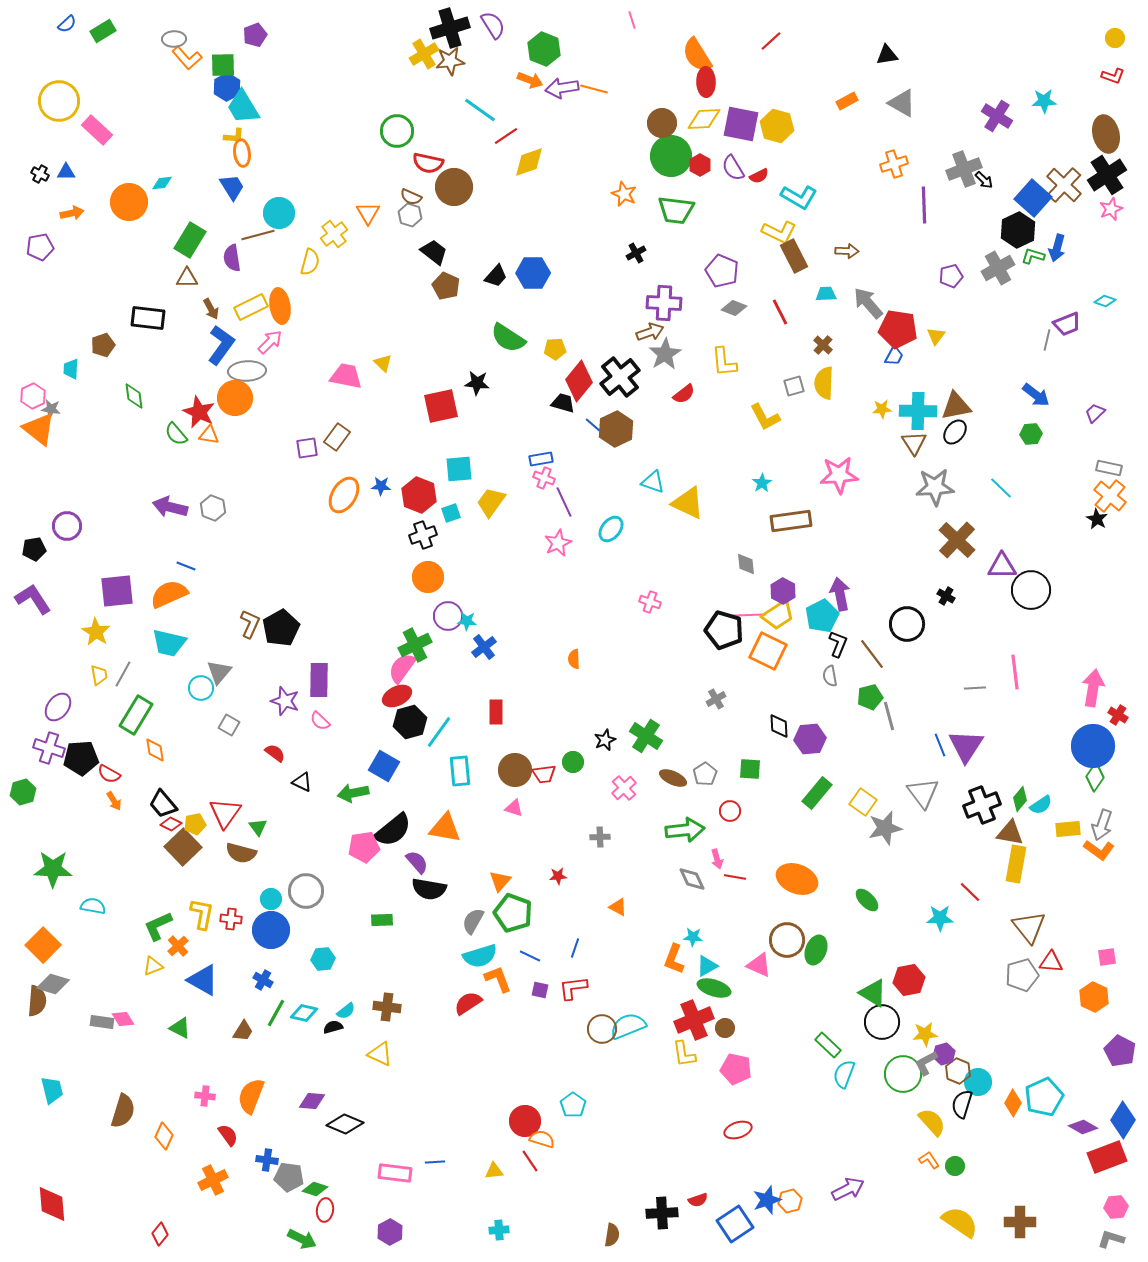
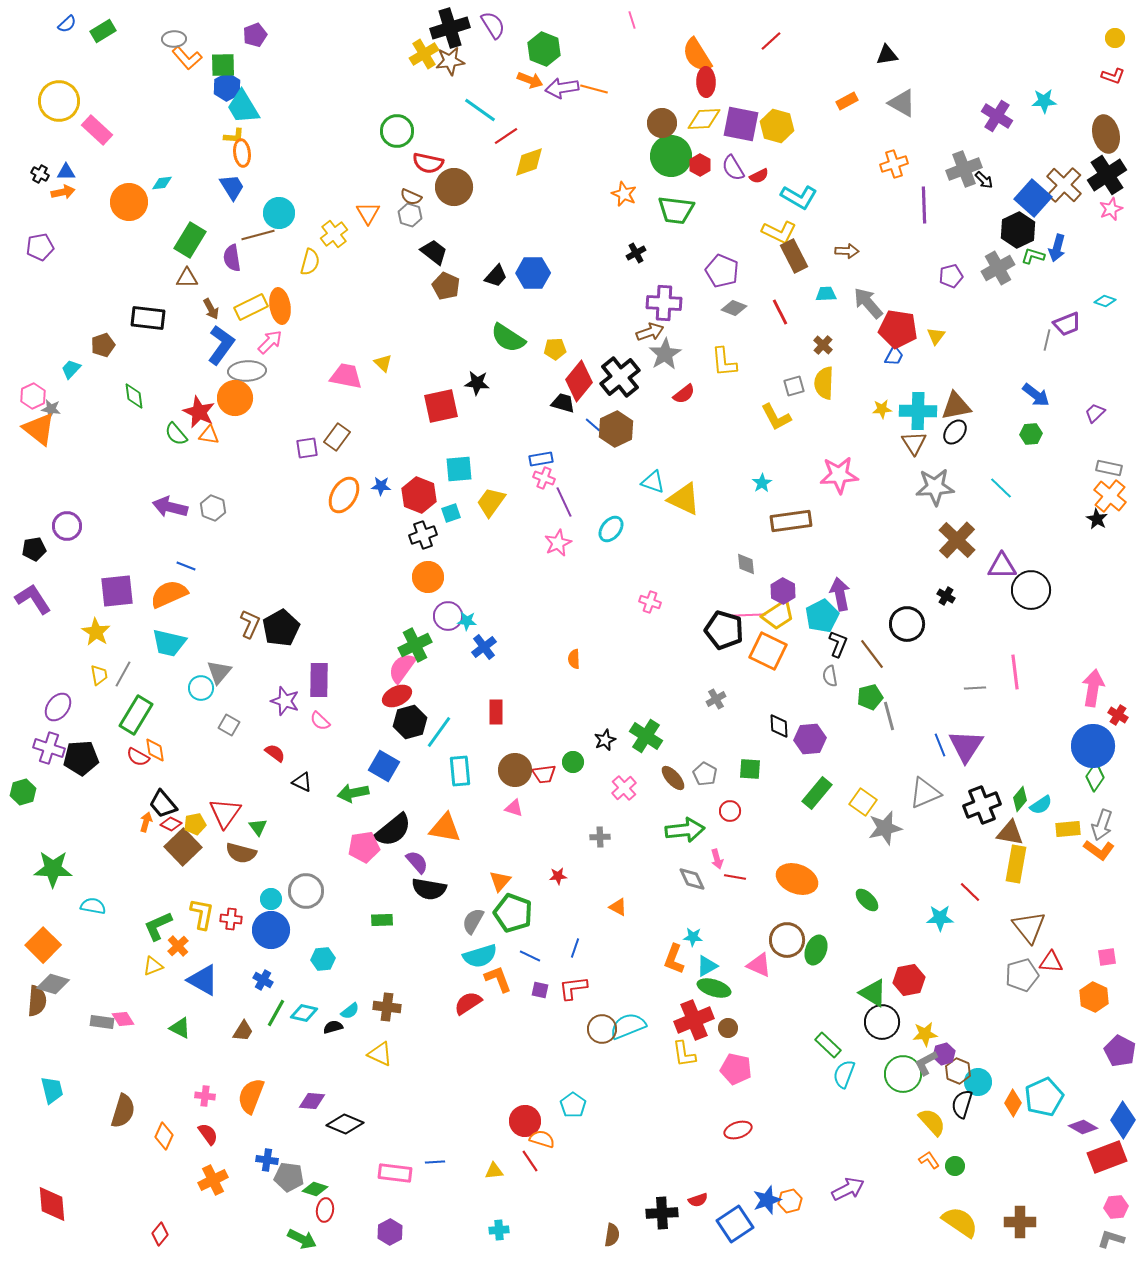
orange arrow at (72, 213): moved 9 px left, 21 px up
cyan trapezoid at (71, 369): rotated 40 degrees clockwise
yellow L-shape at (765, 417): moved 11 px right
yellow triangle at (688, 503): moved 4 px left, 4 px up
red semicircle at (109, 774): moved 29 px right, 17 px up
gray pentagon at (705, 774): rotated 10 degrees counterclockwise
brown ellipse at (673, 778): rotated 24 degrees clockwise
gray triangle at (923, 793): moved 2 px right; rotated 44 degrees clockwise
orange arrow at (114, 801): moved 32 px right, 21 px down; rotated 132 degrees counterclockwise
cyan semicircle at (346, 1011): moved 4 px right
brown circle at (725, 1028): moved 3 px right
red semicircle at (228, 1135): moved 20 px left, 1 px up
